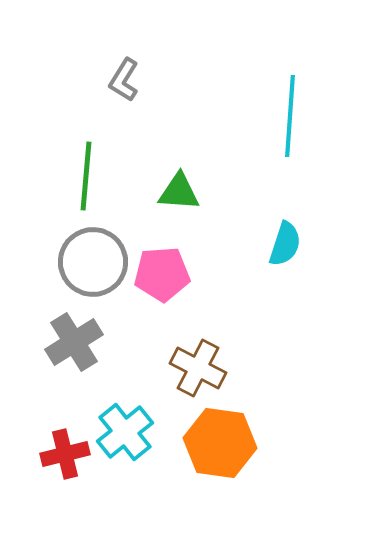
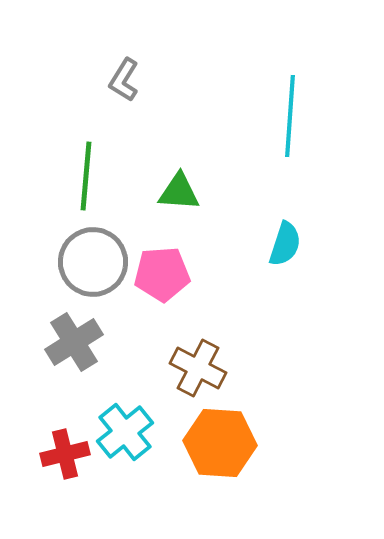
orange hexagon: rotated 4 degrees counterclockwise
